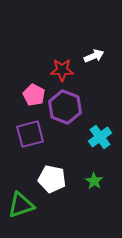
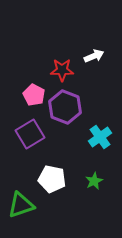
purple square: rotated 16 degrees counterclockwise
green star: rotated 12 degrees clockwise
